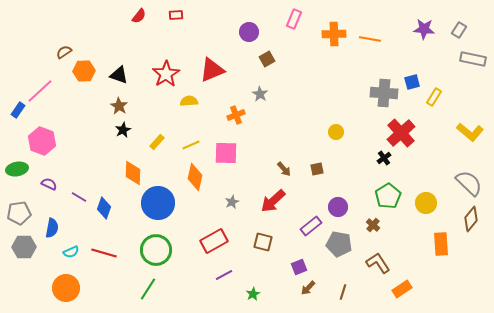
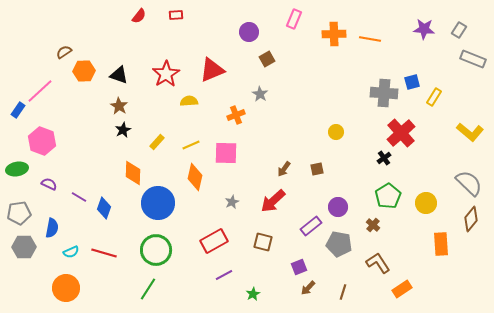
gray rectangle at (473, 59): rotated 10 degrees clockwise
brown arrow at (284, 169): rotated 77 degrees clockwise
